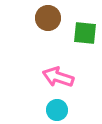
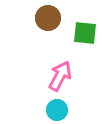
pink arrow: moved 2 px right, 1 px up; rotated 100 degrees clockwise
